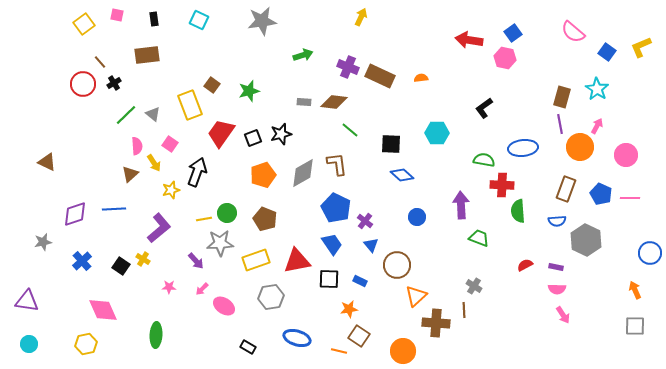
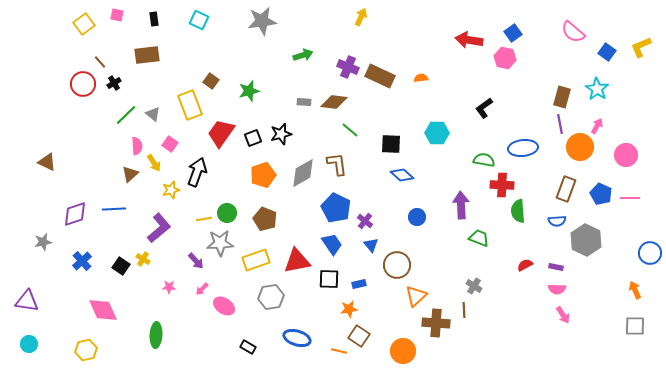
brown square at (212, 85): moved 1 px left, 4 px up
blue rectangle at (360, 281): moved 1 px left, 3 px down; rotated 40 degrees counterclockwise
yellow hexagon at (86, 344): moved 6 px down
